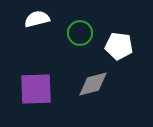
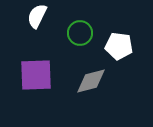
white semicircle: moved 3 px up; rotated 50 degrees counterclockwise
gray diamond: moved 2 px left, 3 px up
purple square: moved 14 px up
